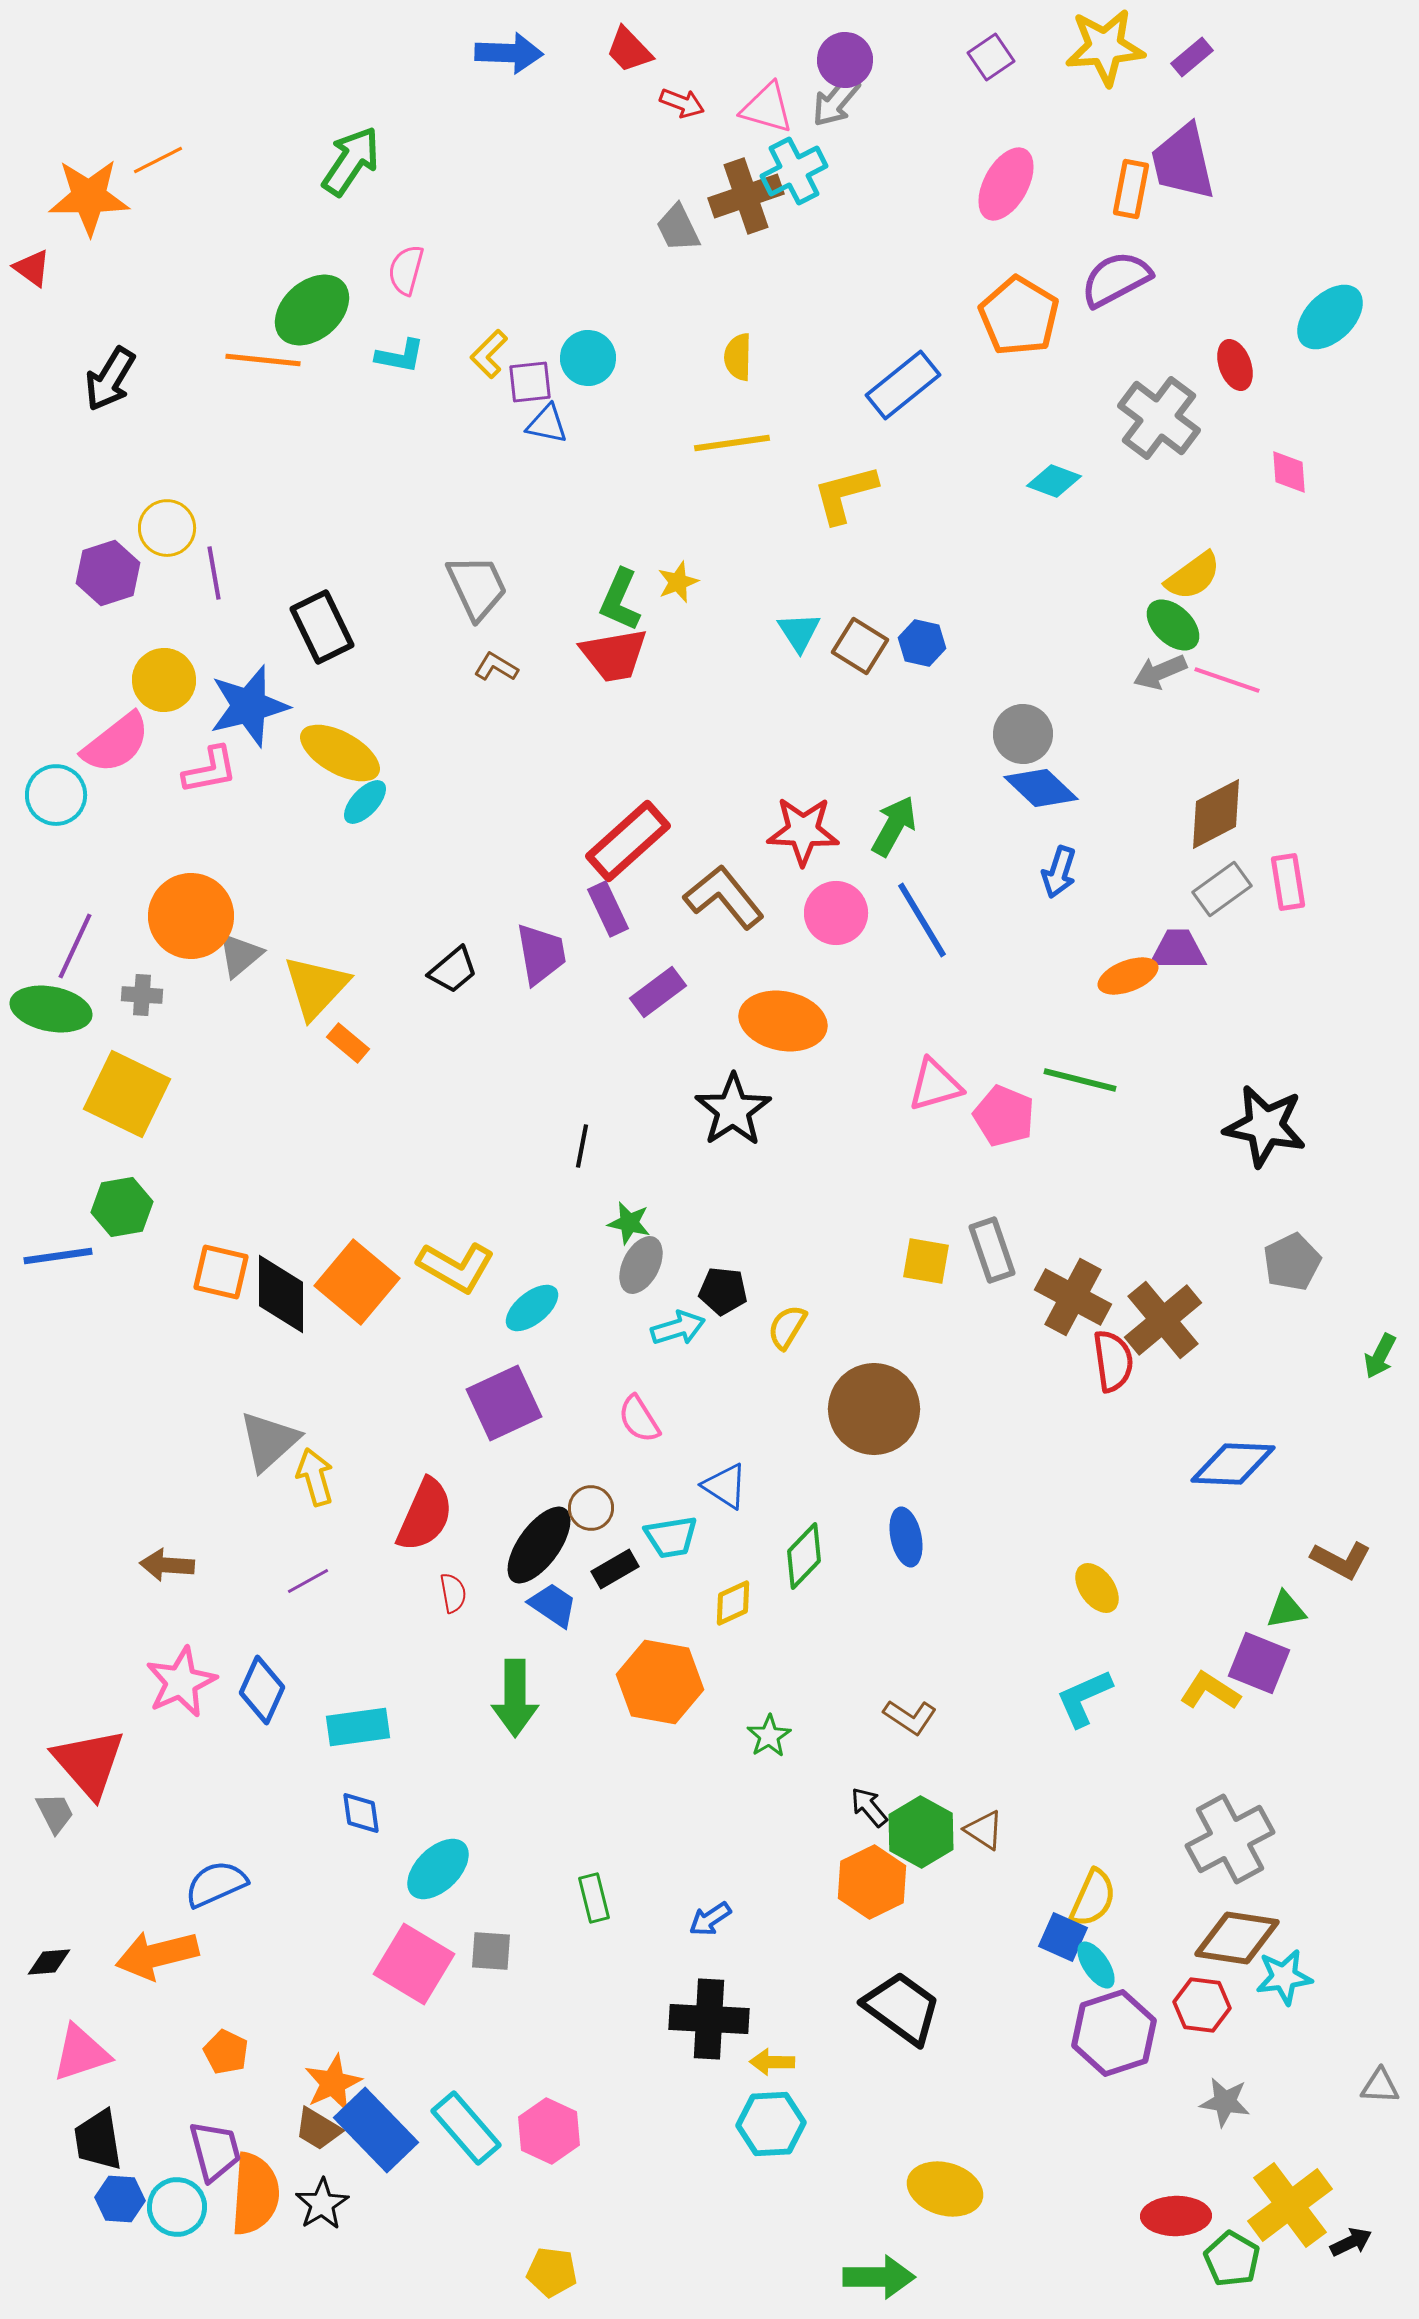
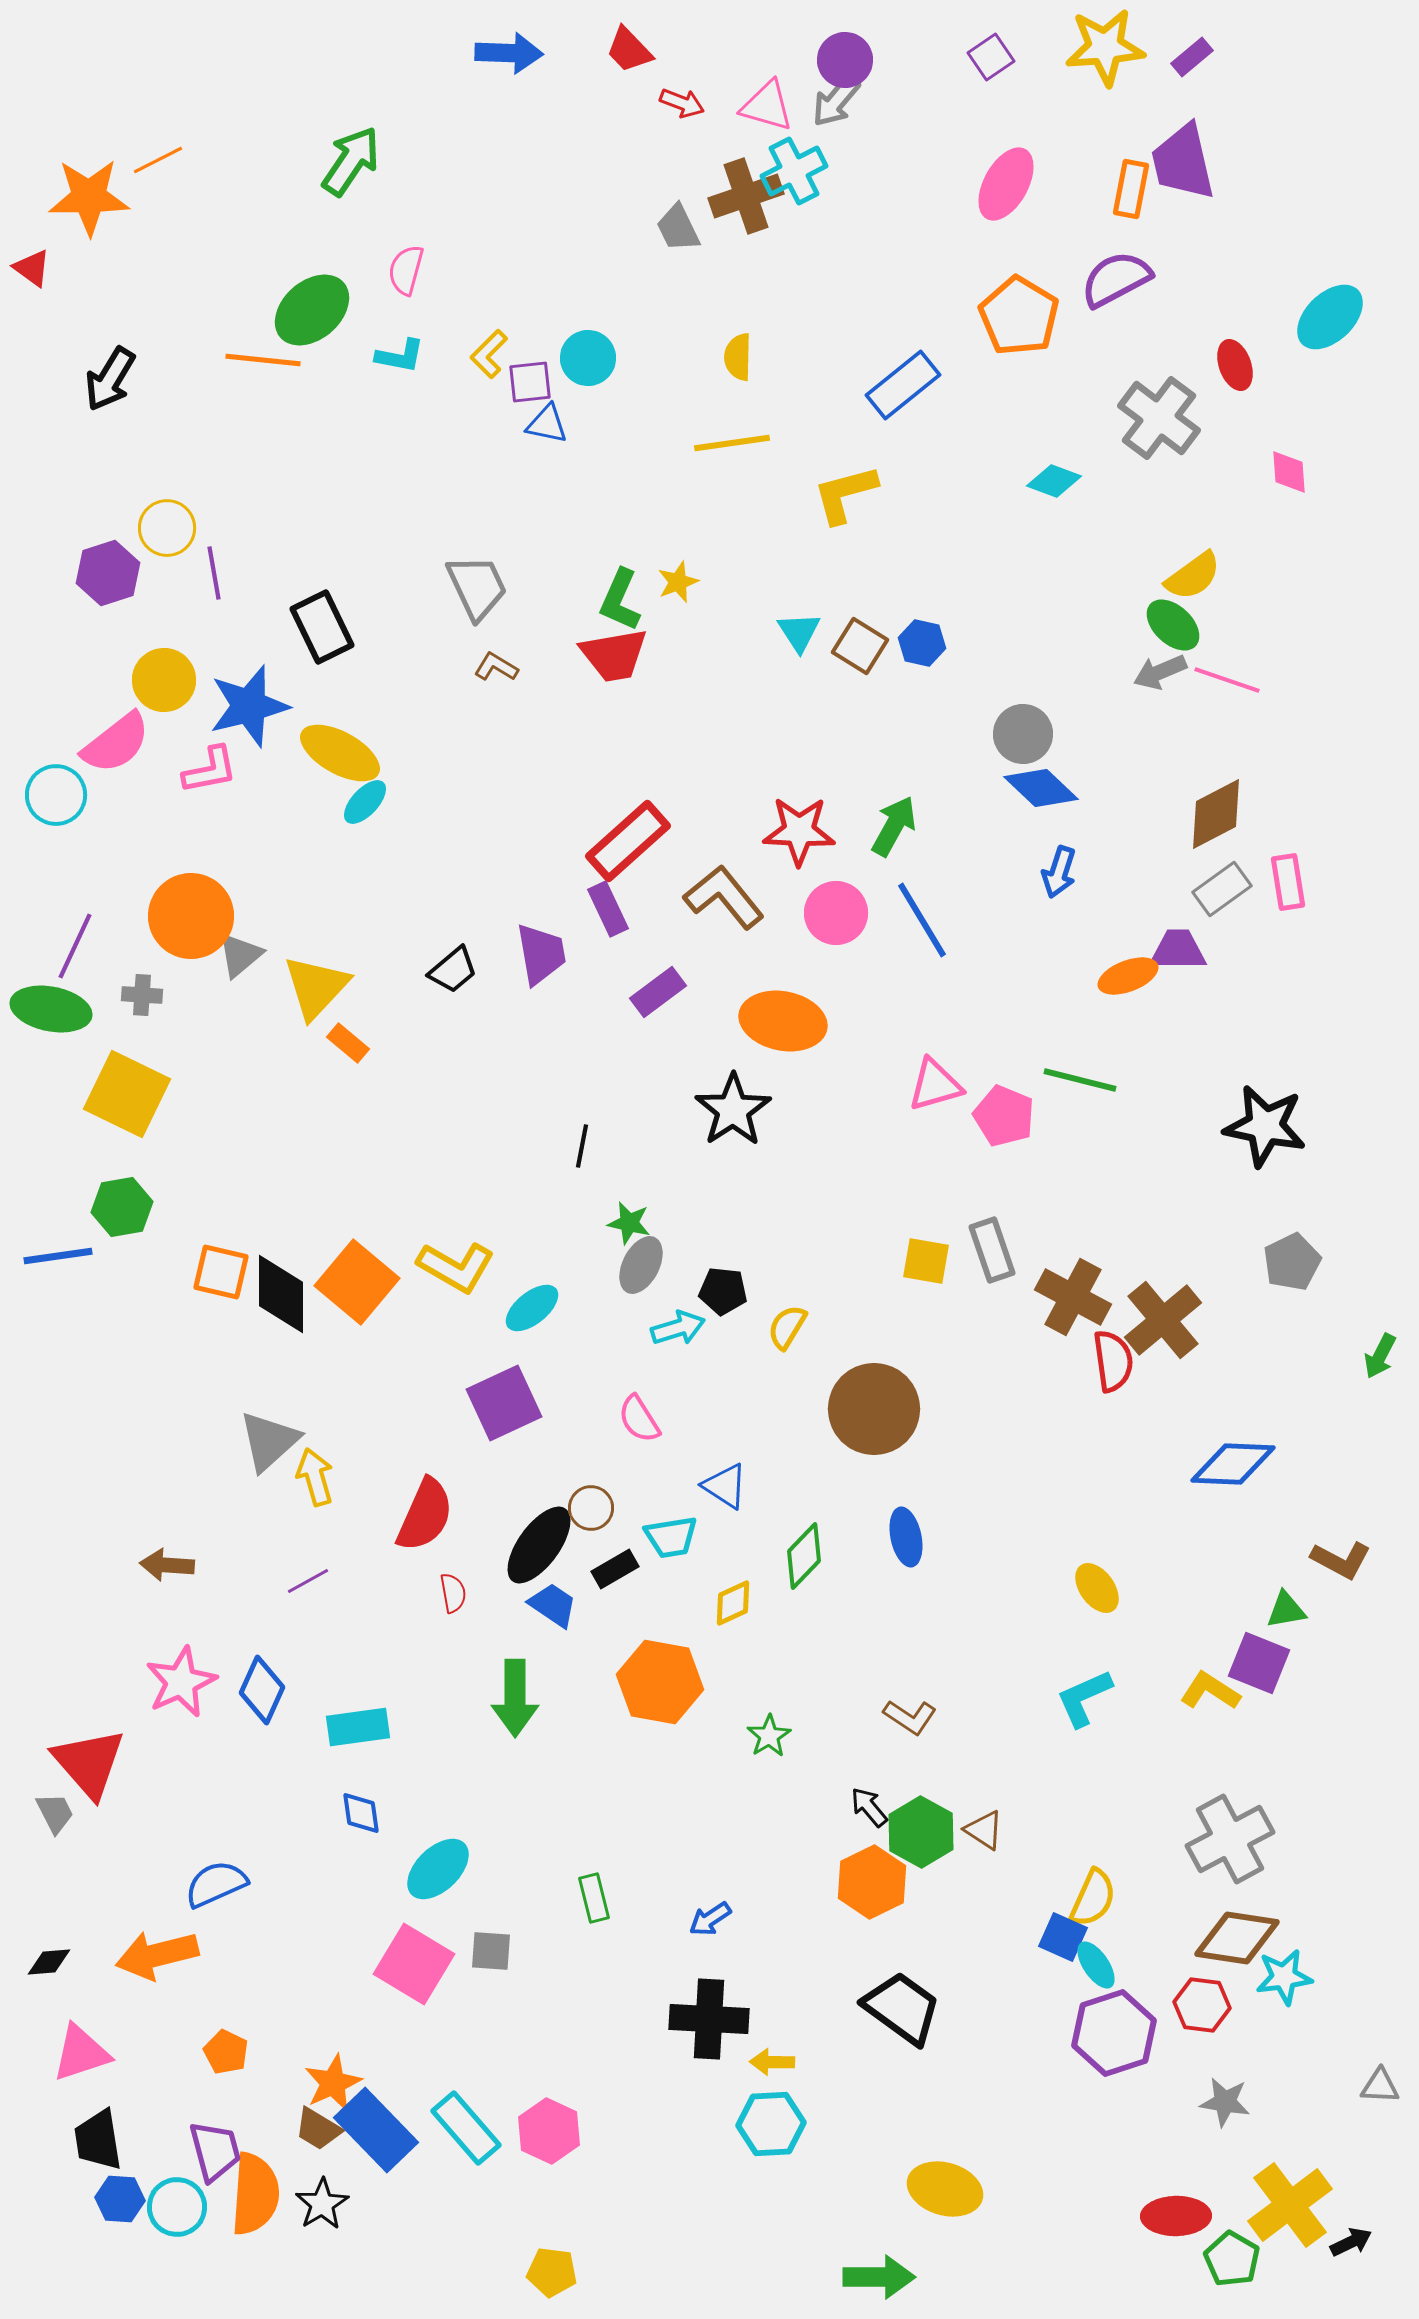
pink triangle at (767, 108): moved 2 px up
red star at (803, 831): moved 4 px left
